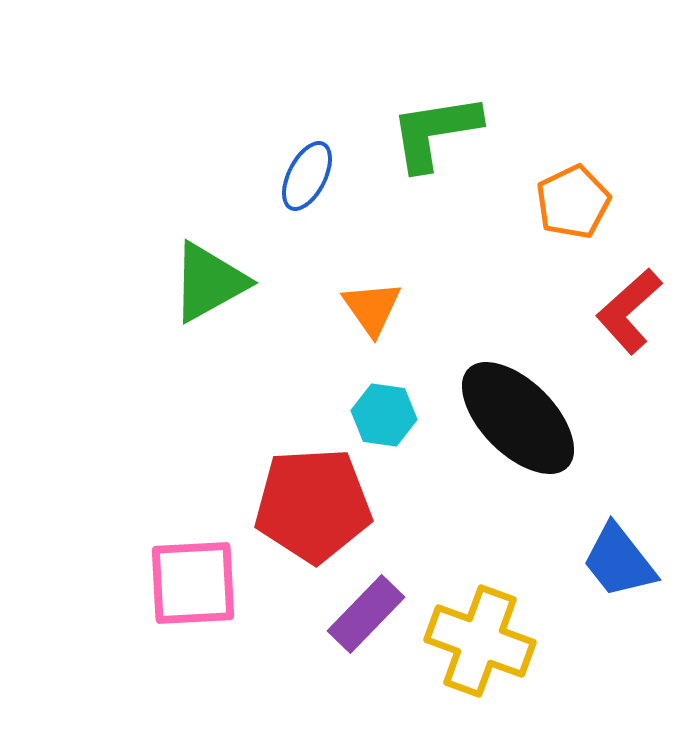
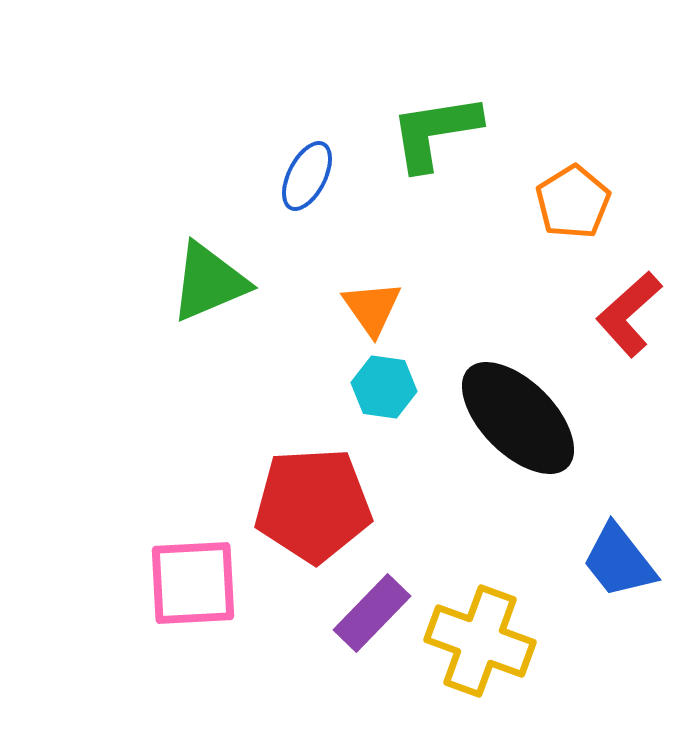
orange pentagon: rotated 6 degrees counterclockwise
green triangle: rotated 6 degrees clockwise
red L-shape: moved 3 px down
cyan hexagon: moved 28 px up
purple rectangle: moved 6 px right, 1 px up
